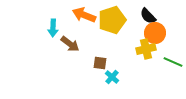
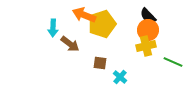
yellow pentagon: moved 10 px left, 4 px down
orange circle: moved 7 px left, 3 px up
yellow cross: moved 3 px up
cyan cross: moved 8 px right
